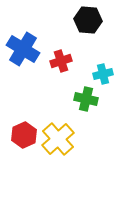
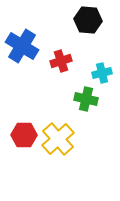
blue cross: moved 1 px left, 3 px up
cyan cross: moved 1 px left, 1 px up
red hexagon: rotated 25 degrees clockwise
